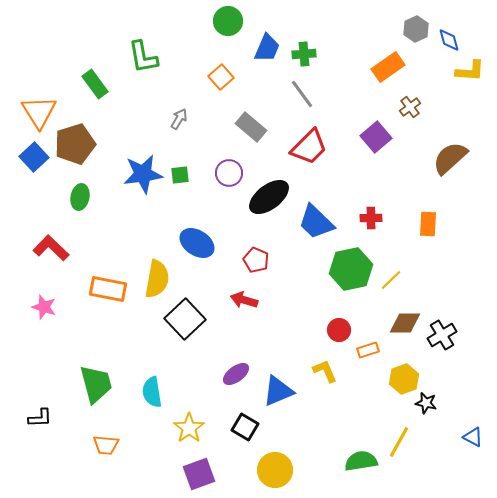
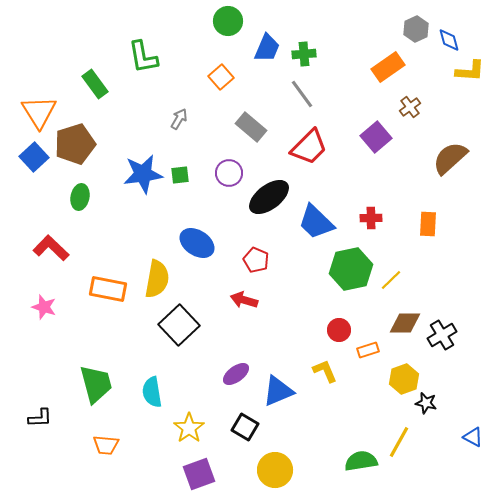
black square at (185, 319): moved 6 px left, 6 px down
